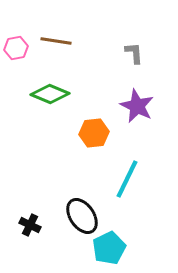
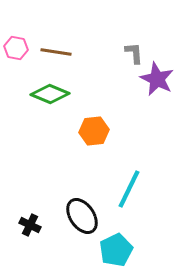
brown line: moved 11 px down
pink hexagon: rotated 20 degrees clockwise
purple star: moved 20 px right, 27 px up
orange hexagon: moved 2 px up
cyan line: moved 2 px right, 10 px down
cyan pentagon: moved 7 px right, 2 px down
